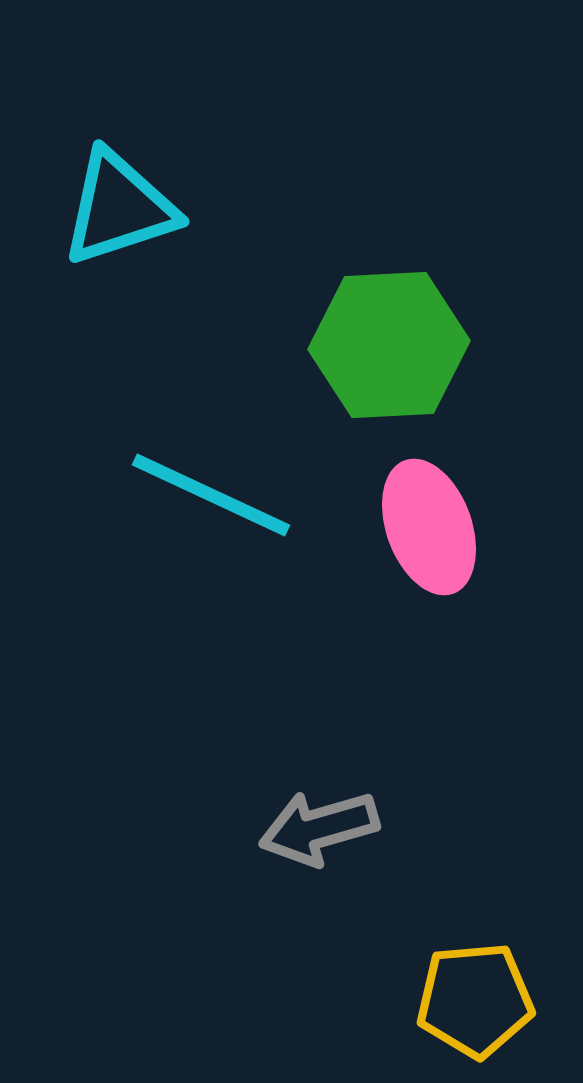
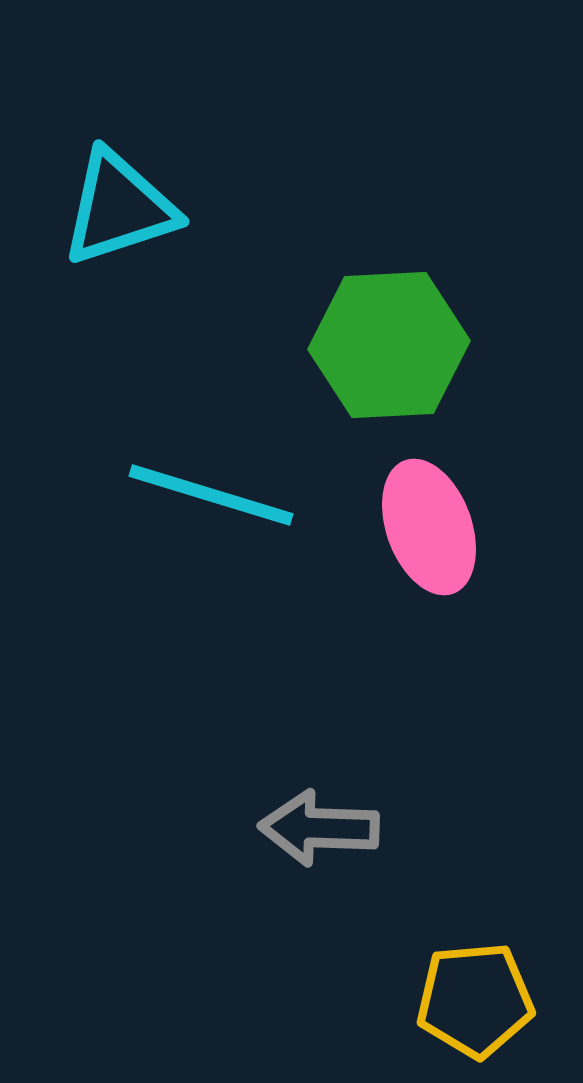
cyan line: rotated 8 degrees counterclockwise
gray arrow: rotated 18 degrees clockwise
